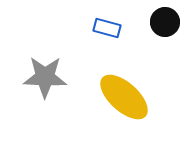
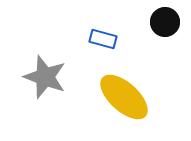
blue rectangle: moved 4 px left, 11 px down
gray star: rotated 18 degrees clockwise
